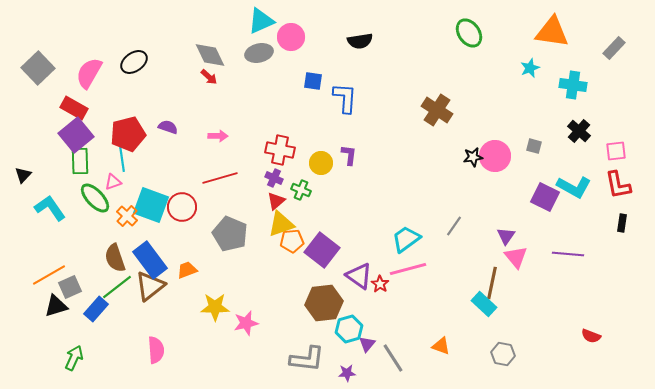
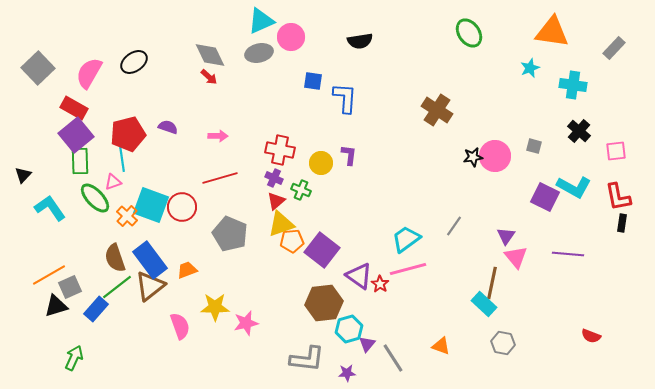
red L-shape at (618, 185): moved 12 px down
pink semicircle at (156, 350): moved 24 px right, 24 px up; rotated 16 degrees counterclockwise
gray hexagon at (503, 354): moved 11 px up
